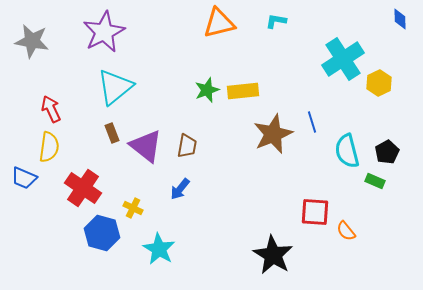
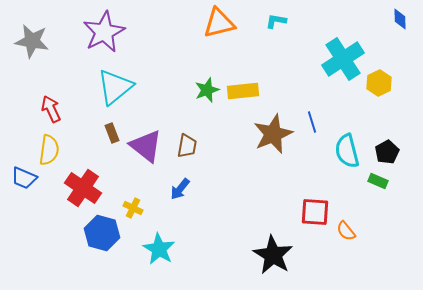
yellow semicircle: moved 3 px down
green rectangle: moved 3 px right
